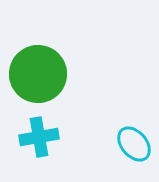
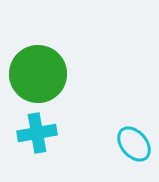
cyan cross: moved 2 px left, 4 px up
